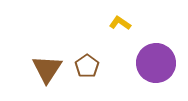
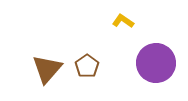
yellow L-shape: moved 3 px right, 2 px up
brown triangle: rotated 8 degrees clockwise
